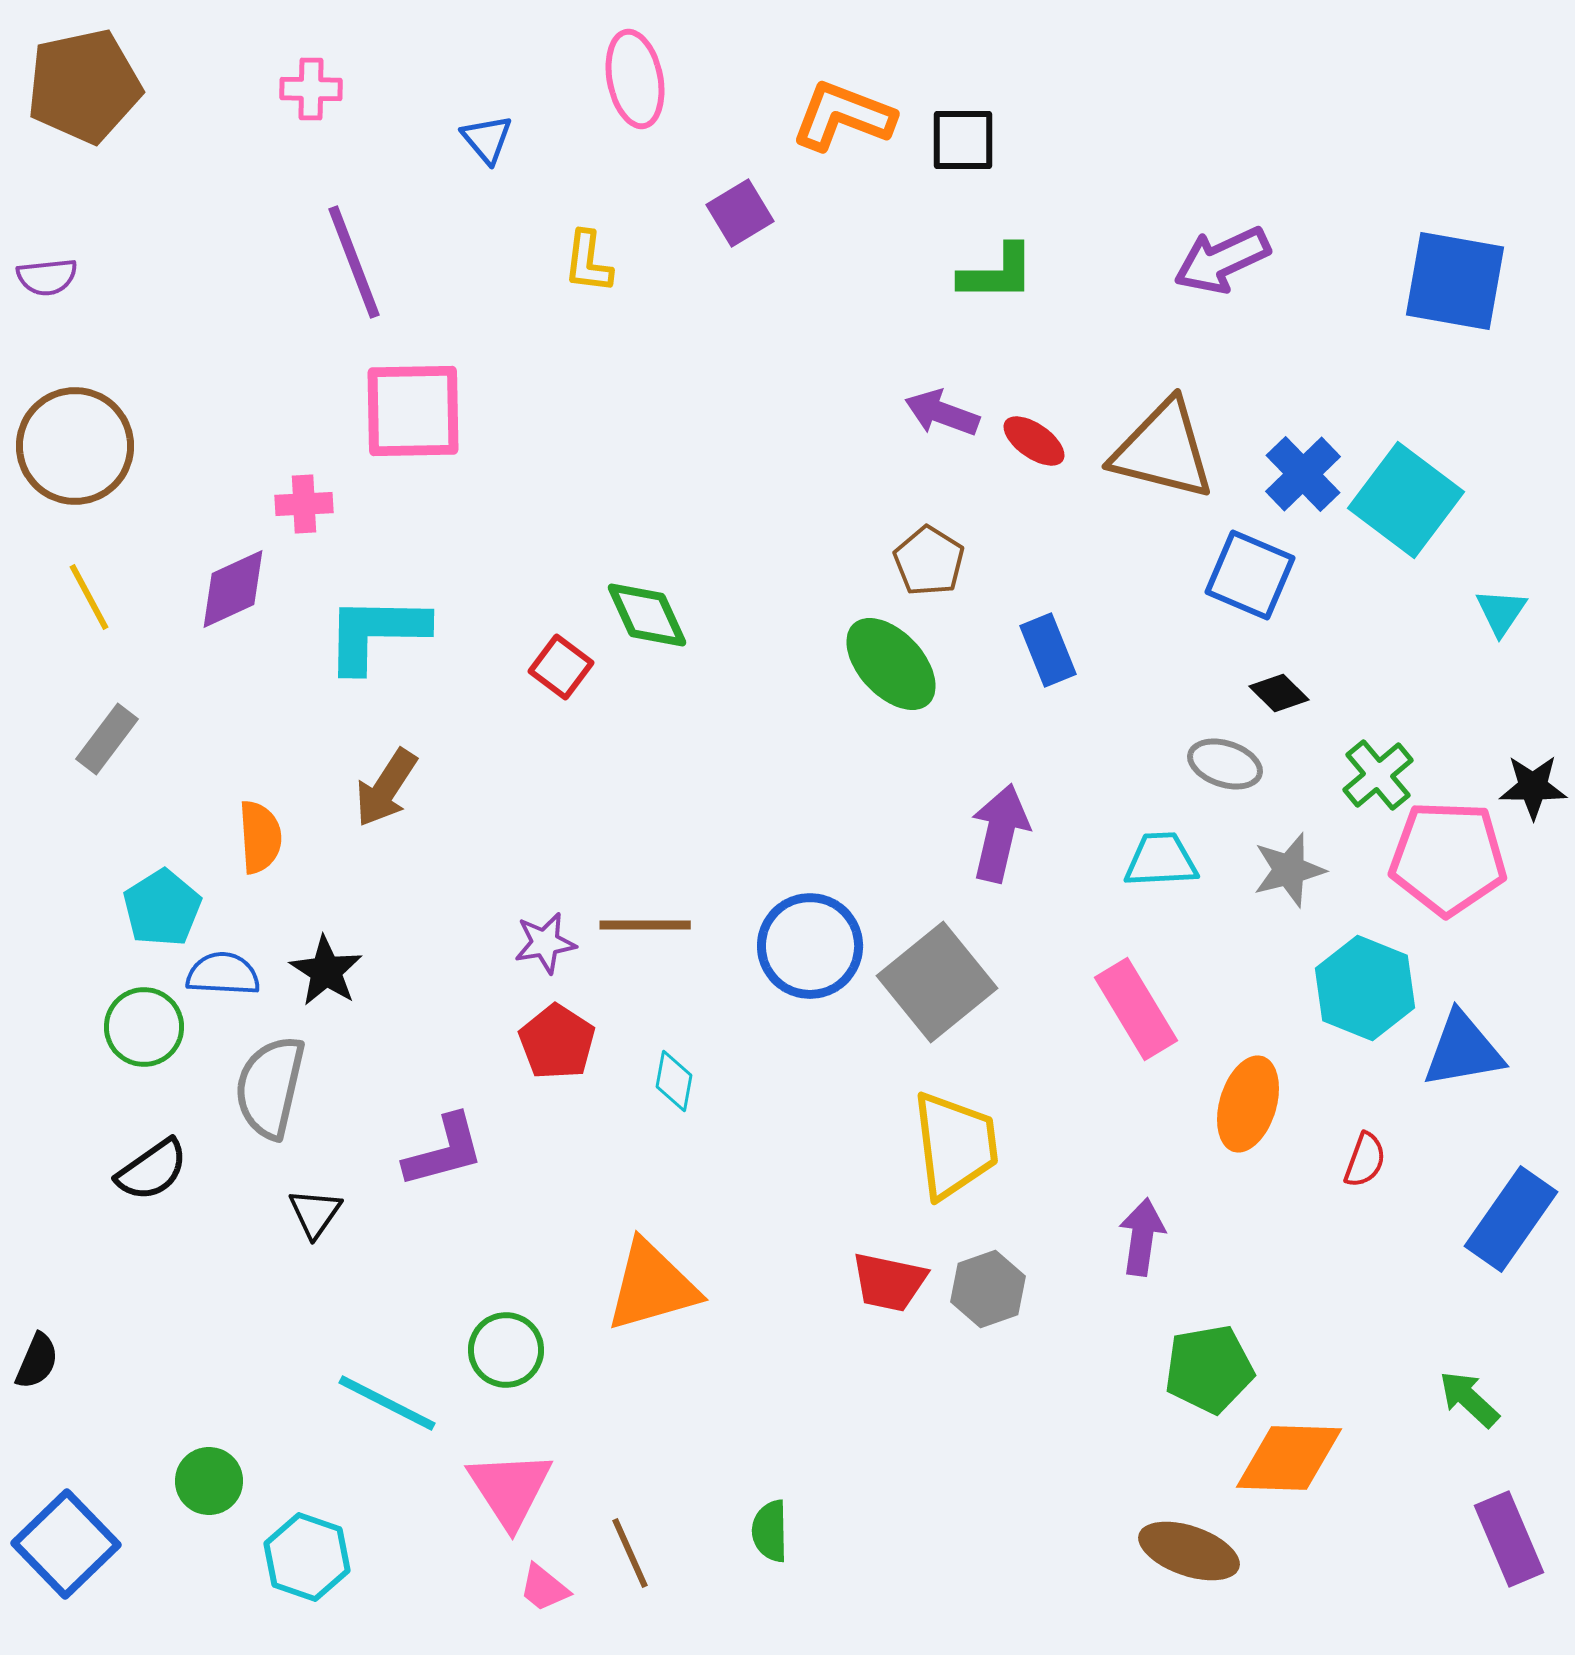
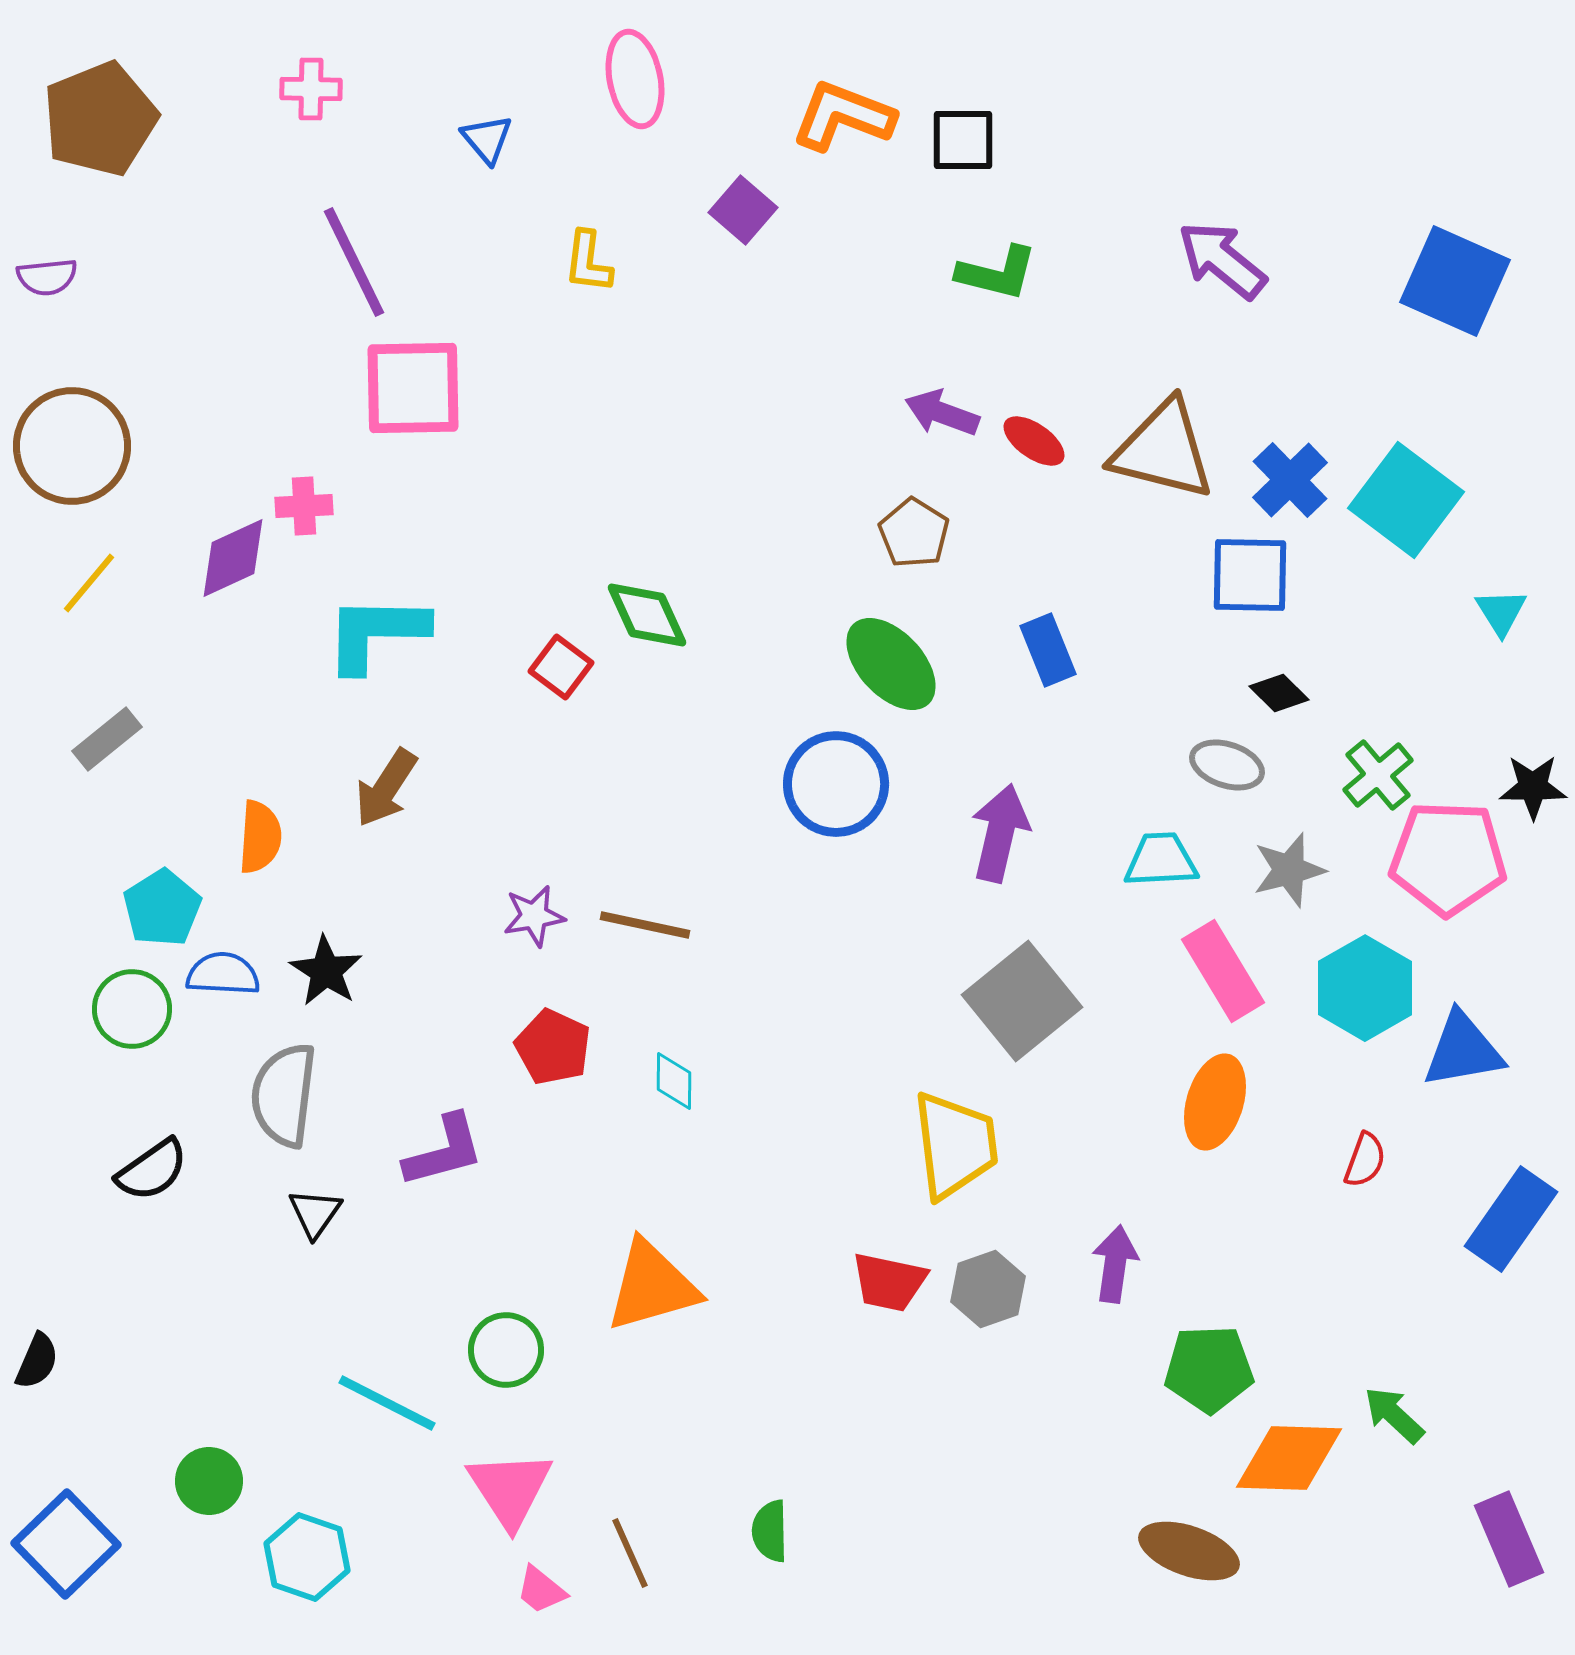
brown pentagon at (84, 86): moved 16 px right, 33 px down; rotated 10 degrees counterclockwise
purple square at (740, 213): moved 3 px right, 3 px up; rotated 18 degrees counterclockwise
purple arrow at (1222, 260): rotated 64 degrees clockwise
purple line at (354, 262): rotated 5 degrees counterclockwise
green L-shape at (997, 273): rotated 14 degrees clockwise
blue square at (1455, 281): rotated 14 degrees clockwise
pink square at (413, 411): moved 23 px up
brown circle at (75, 446): moved 3 px left
blue cross at (1303, 474): moved 13 px left, 6 px down
pink cross at (304, 504): moved 2 px down
brown pentagon at (929, 561): moved 15 px left, 28 px up
blue square at (1250, 575): rotated 22 degrees counterclockwise
purple diamond at (233, 589): moved 31 px up
yellow line at (89, 597): moved 14 px up; rotated 68 degrees clockwise
cyan triangle at (1501, 612): rotated 6 degrees counterclockwise
gray rectangle at (107, 739): rotated 14 degrees clockwise
gray ellipse at (1225, 764): moved 2 px right, 1 px down
orange semicircle at (260, 837): rotated 8 degrees clockwise
brown line at (645, 925): rotated 12 degrees clockwise
purple star at (545, 943): moved 11 px left, 27 px up
blue circle at (810, 946): moved 26 px right, 162 px up
gray square at (937, 982): moved 85 px right, 19 px down
cyan hexagon at (1365, 988): rotated 8 degrees clockwise
pink rectangle at (1136, 1009): moved 87 px right, 38 px up
green circle at (144, 1027): moved 12 px left, 18 px up
red pentagon at (557, 1042): moved 4 px left, 5 px down; rotated 8 degrees counterclockwise
cyan diamond at (674, 1081): rotated 10 degrees counterclockwise
gray semicircle at (270, 1087): moved 14 px right, 8 px down; rotated 6 degrees counterclockwise
orange ellipse at (1248, 1104): moved 33 px left, 2 px up
purple arrow at (1142, 1237): moved 27 px left, 27 px down
green pentagon at (1209, 1369): rotated 8 degrees clockwise
green arrow at (1469, 1399): moved 75 px left, 16 px down
pink trapezoid at (544, 1588): moved 3 px left, 2 px down
